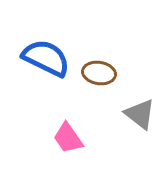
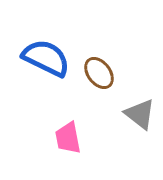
brown ellipse: rotated 44 degrees clockwise
pink trapezoid: rotated 24 degrees clockwise
